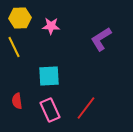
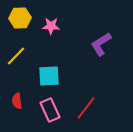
purple L-shape: moved 5 px down
yellow line: moved 2 px right, 9 px down; rotated 70 degrees clockwise
